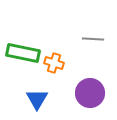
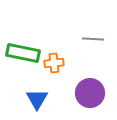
orange cross: rotated 24 degrees counterclockwise
